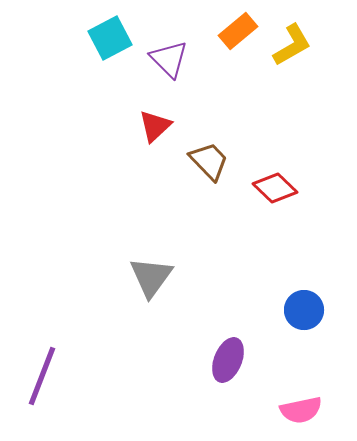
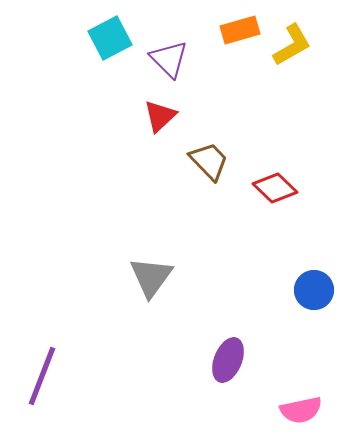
orange rectangle: moved 2 px right, 1 px up; rotated 24 degrees clockwise
red triangle: moved 5 px right, 10 px up
blue circle: moved 10 px right, 20 px up
